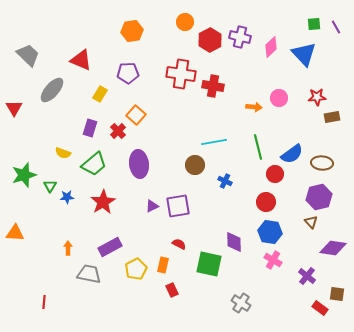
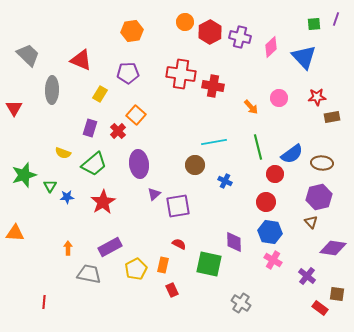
purple line at (336, 27): moved 8 px up; rotated 48 degrees clockwise
red hexagon at (210, 40): moved 8 px up
blue triangle at (304, 54): moved 3 px down
gray ellipse at (52, 90): rotated 40 degrees counterclockwise
orange arrow at (254, 107): moved 3 px left; rotated 42 degrees clockwise
purple triangle at (152, 206): moved 2 px right, 12 px up; rotated 16 degrees counterclockwise
